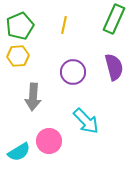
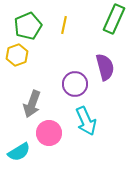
green pentagon: moved 8 px right
yellow hexagon: moved 1 px left, 1 px up; rotated 15 degrees counterclockwise
purple semicircle: moved 9 px left
purple circle: moved 2 px right, 12 px down
gray arrow: moved 1 px left, 7 px down; rotated 16 degrees clockwise
cyan arrow: rotated 20 degrees clockwise
pink circle: moved 8 px up
